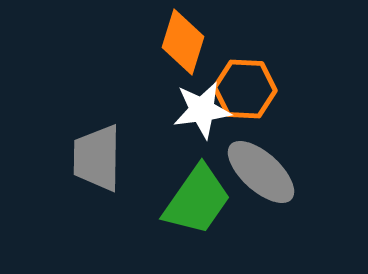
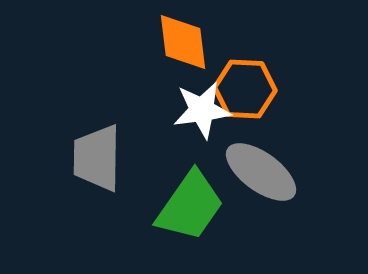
orange diamond: rotated 24 degrees counterclockwise
gray ellipse: rotated 6 degrees counterclockwise
green trapezoid: moved 7 px left, 6 px down
